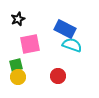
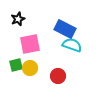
yellow circle: moved 12 px right, 9 px up
